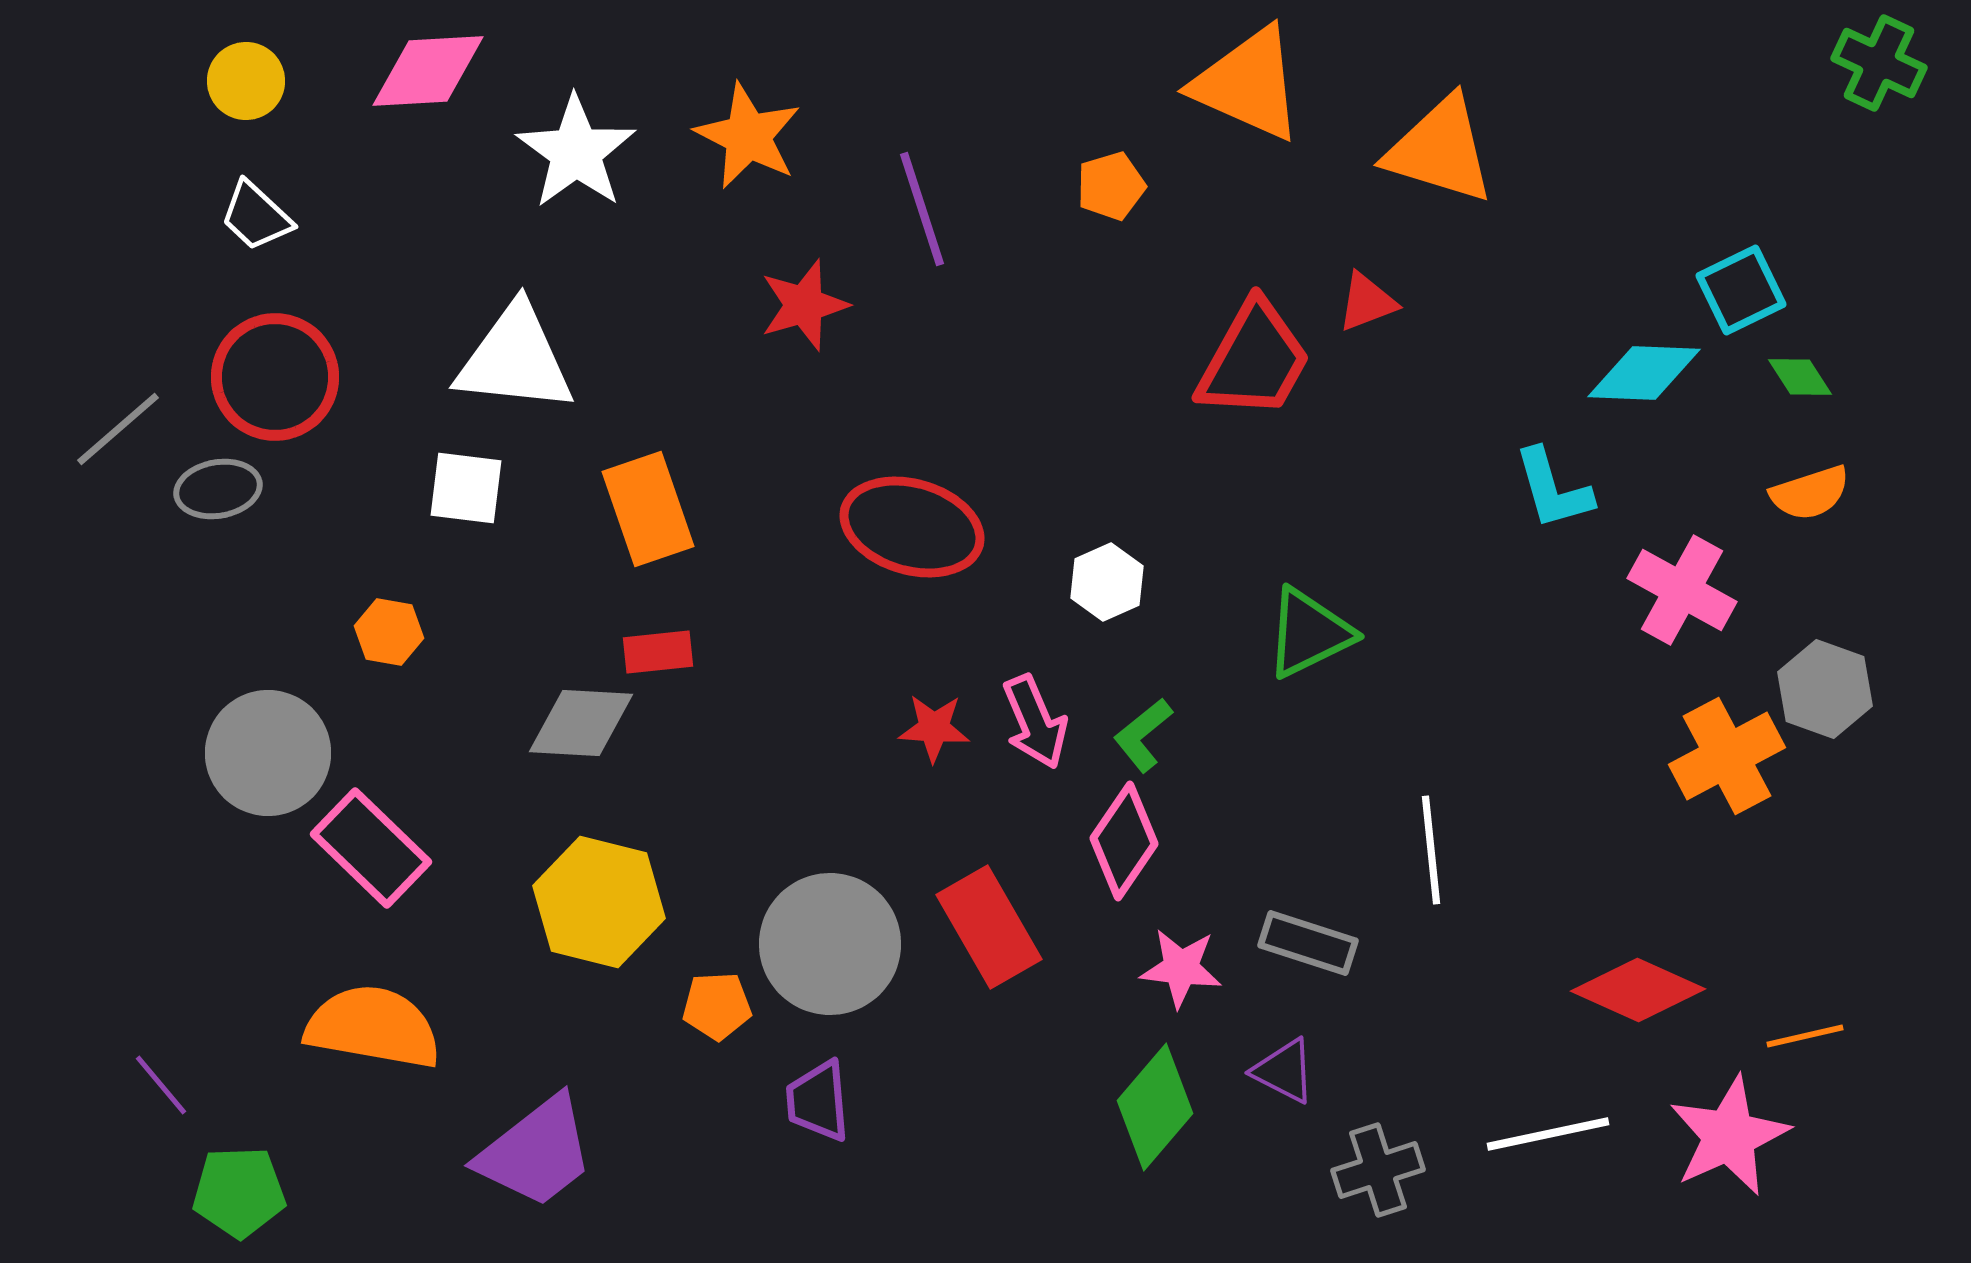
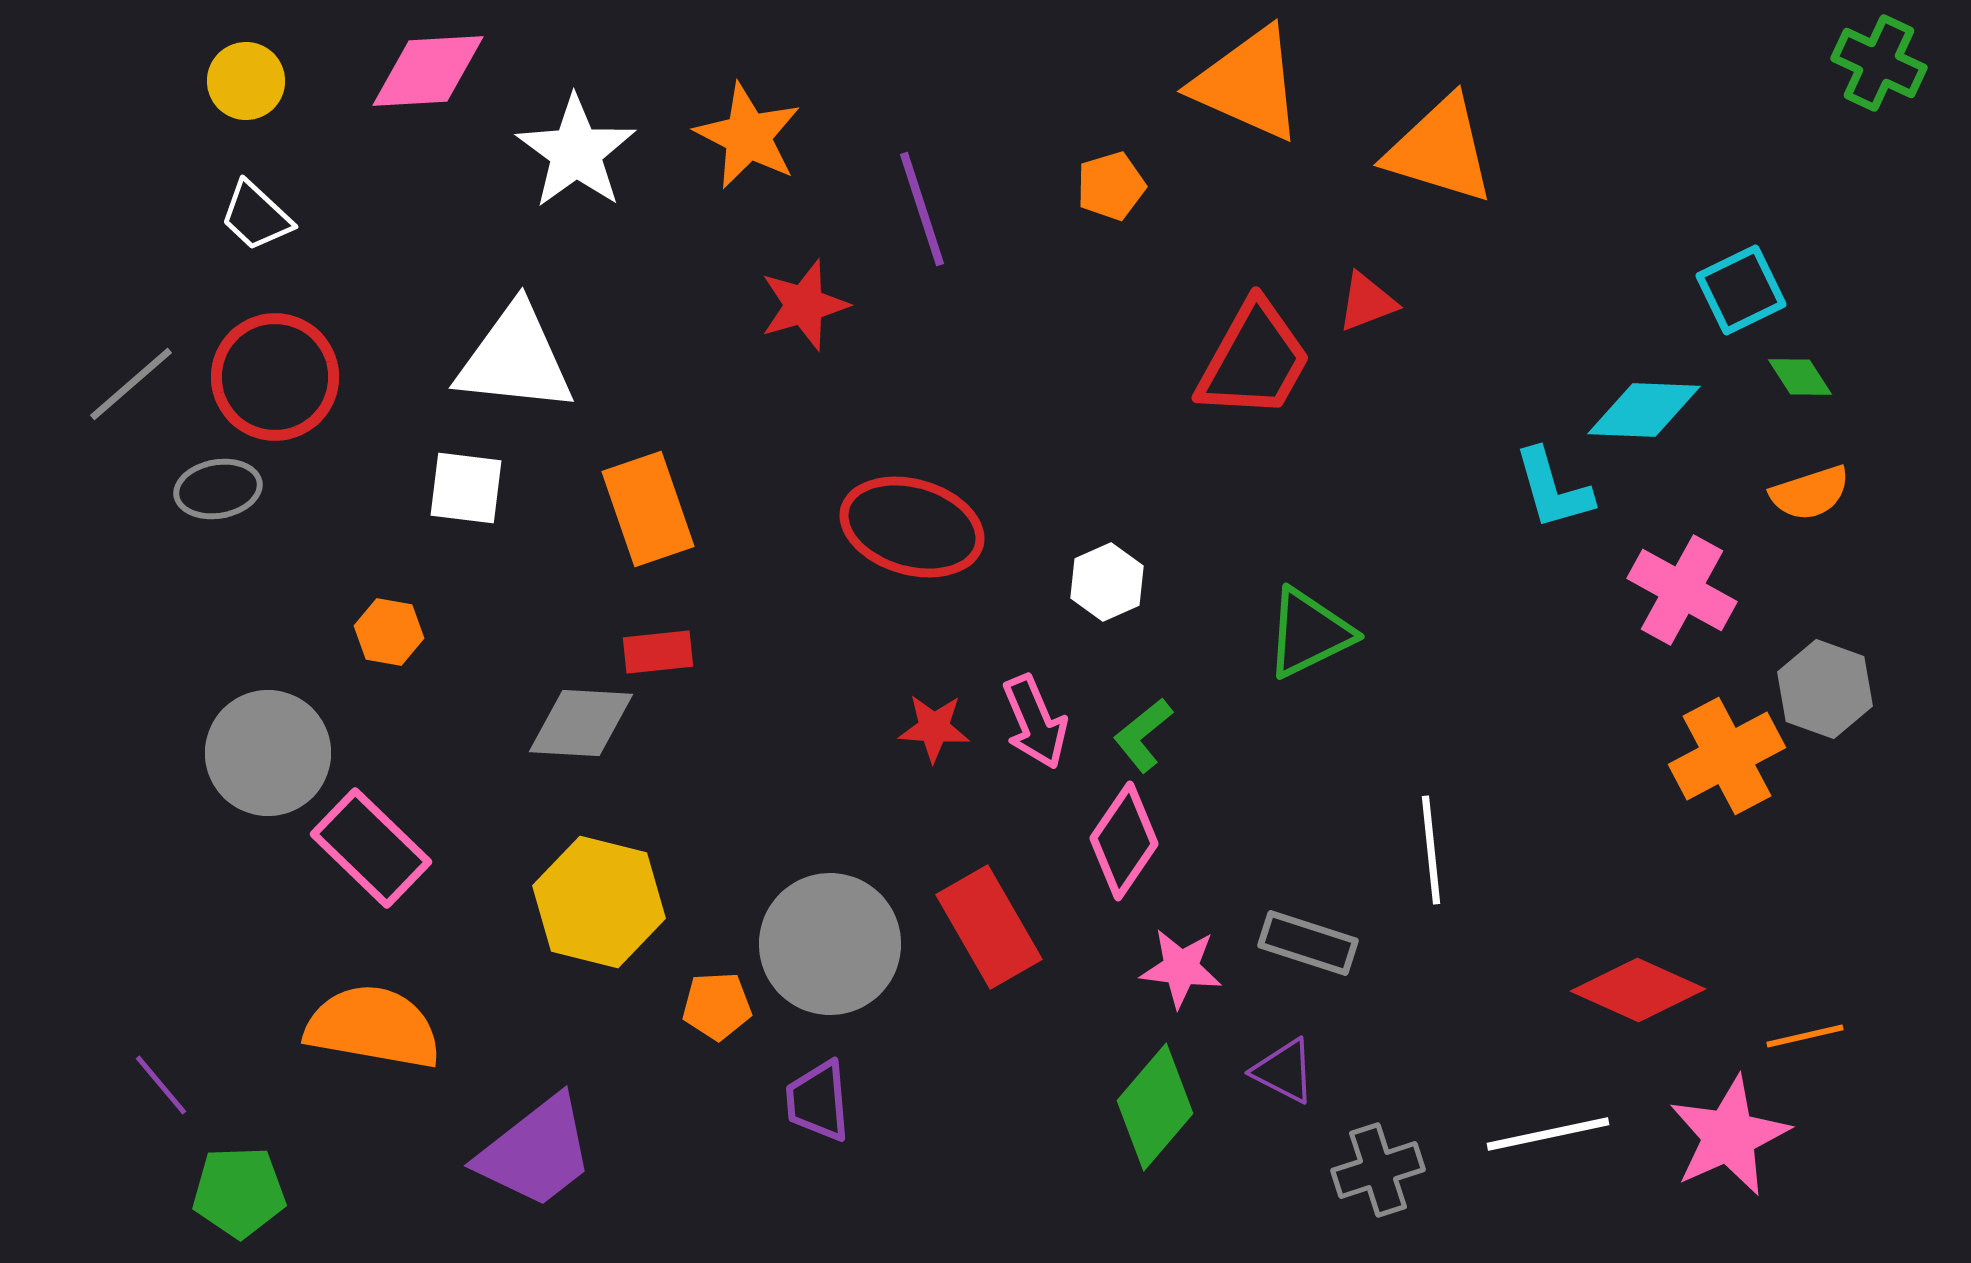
cyan diamond at (1644, 373): moved 37 px down
gray line at (118, 429): moved 13 px right, 45 px up
